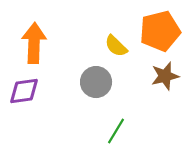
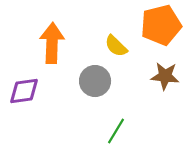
orange pentagon: moved 1 px right, 6 px up
orange arrow: moved 18 px right
brown star: rotated 20 degrees clockwise
gray circle: moved 1 px left, 1 px up
